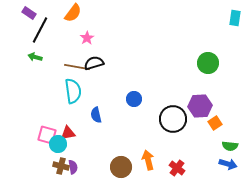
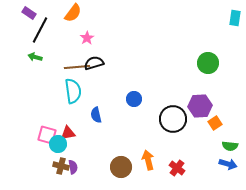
brown line: rotated 15 degrees counterclockwise
